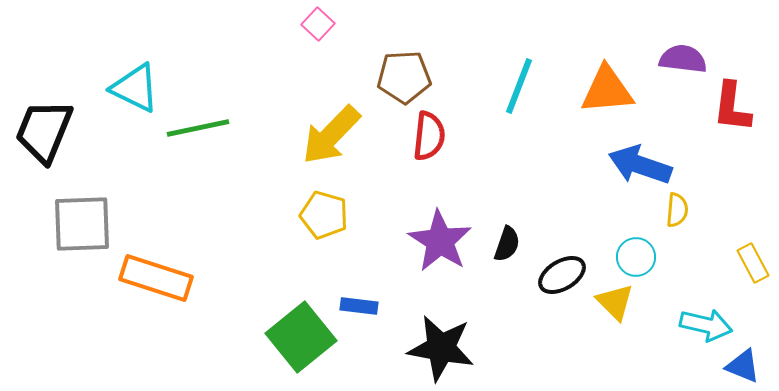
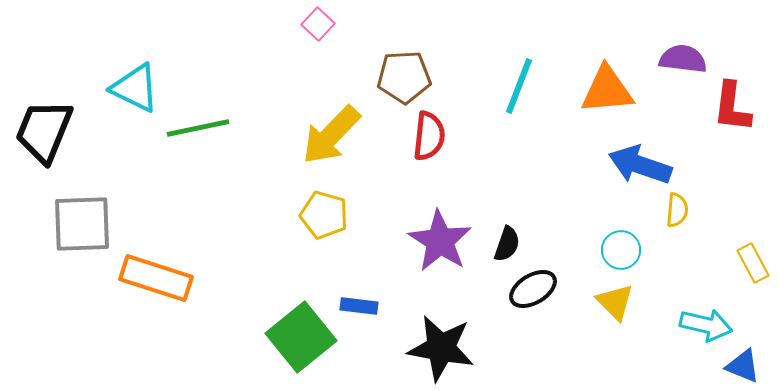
cyan circle: moved 15 px left, 7 px up
black ellipse: moved 29 px left, 14 px down
